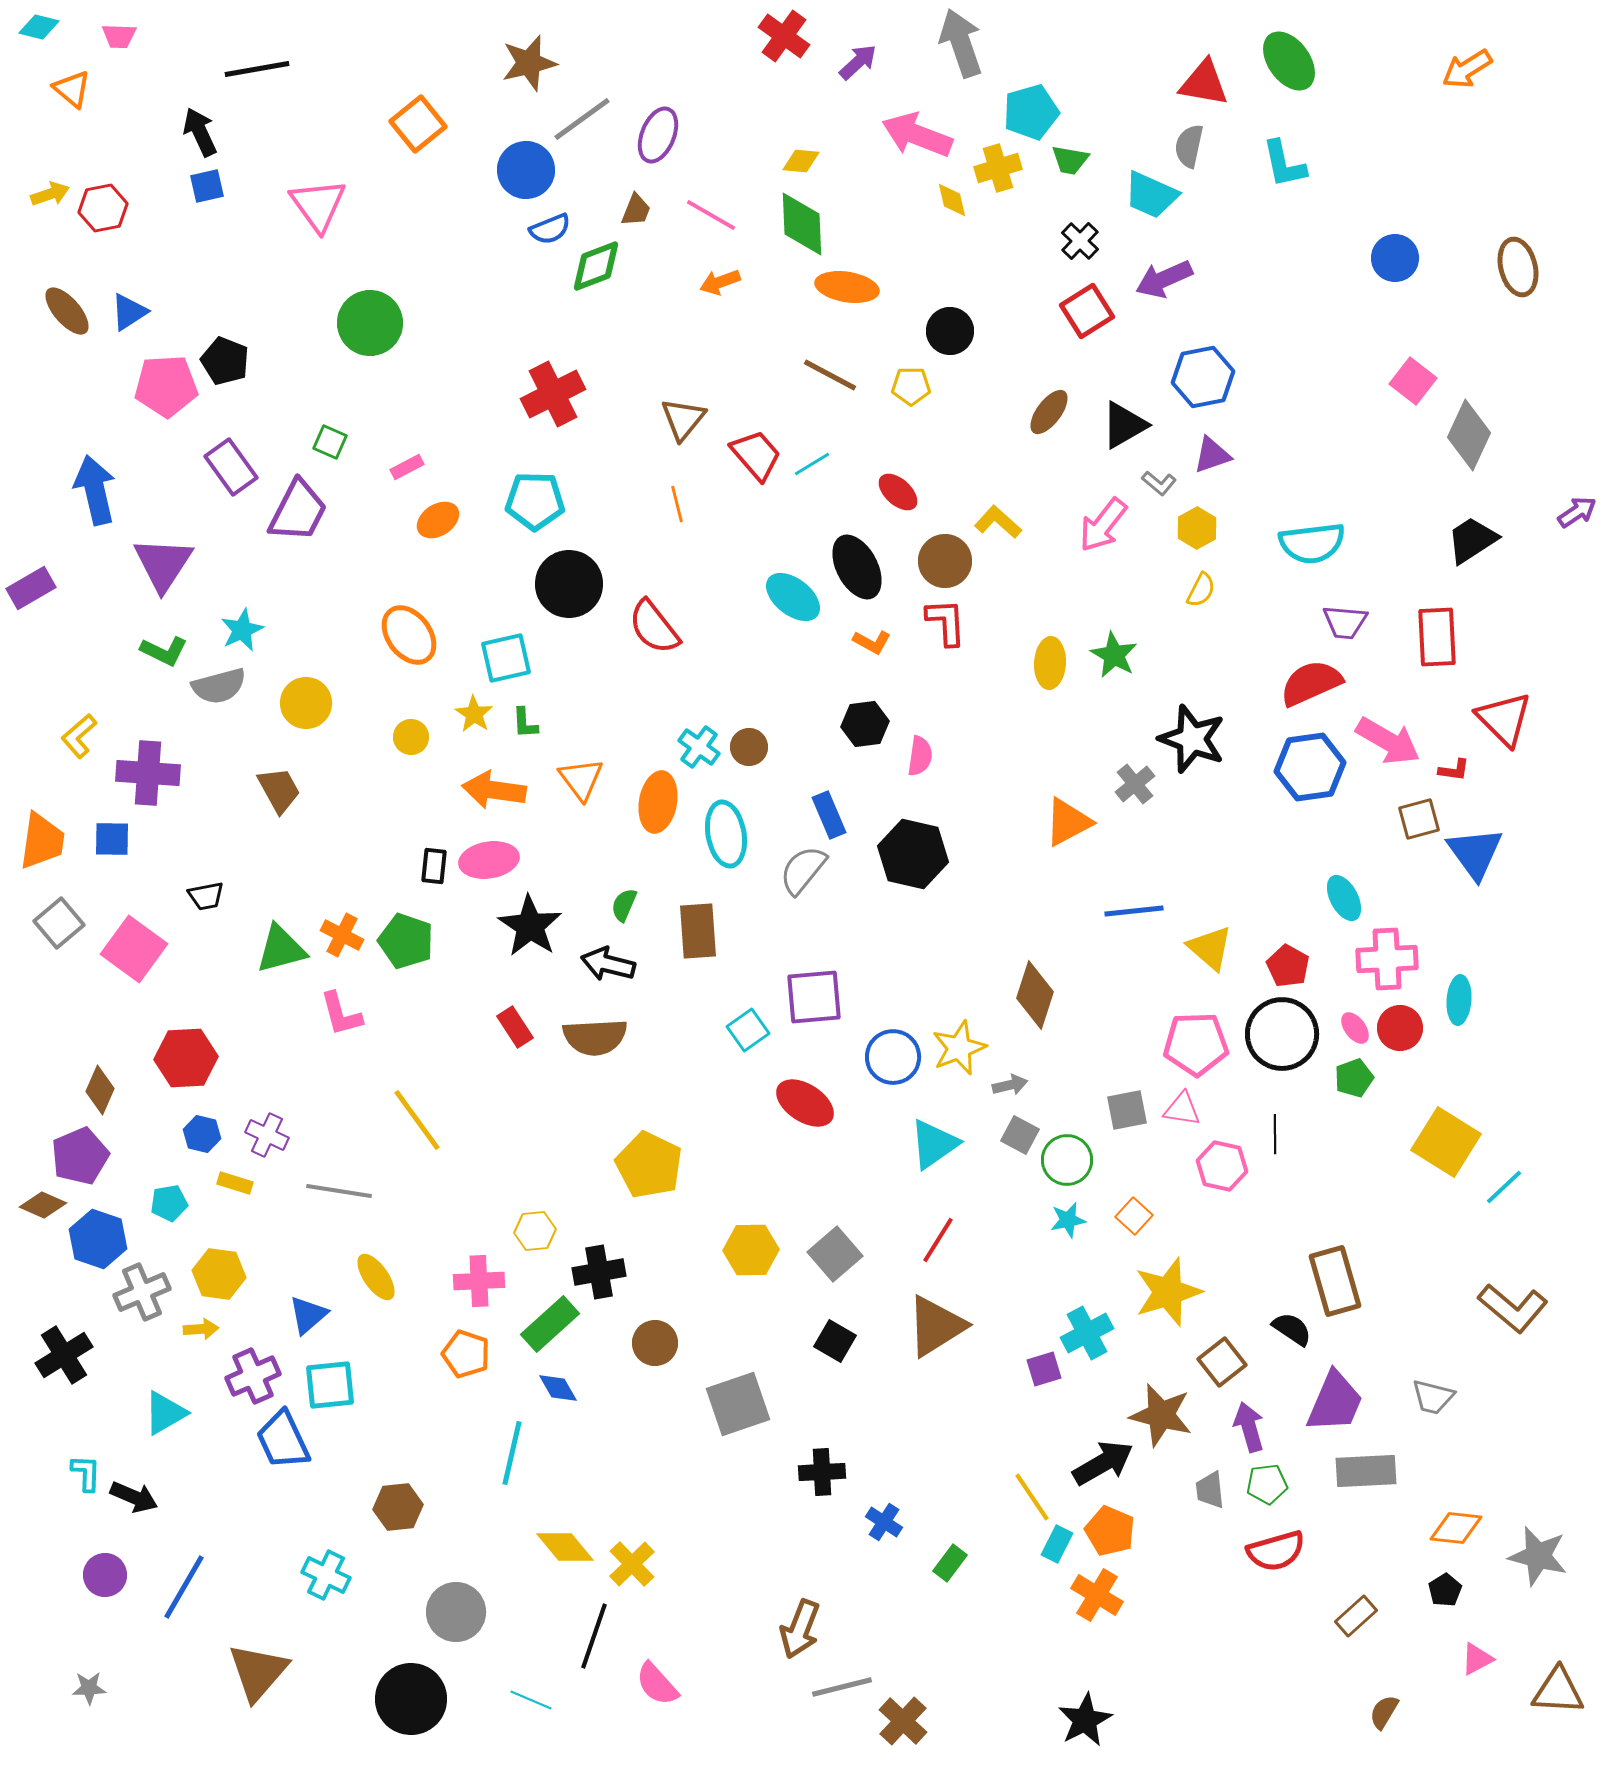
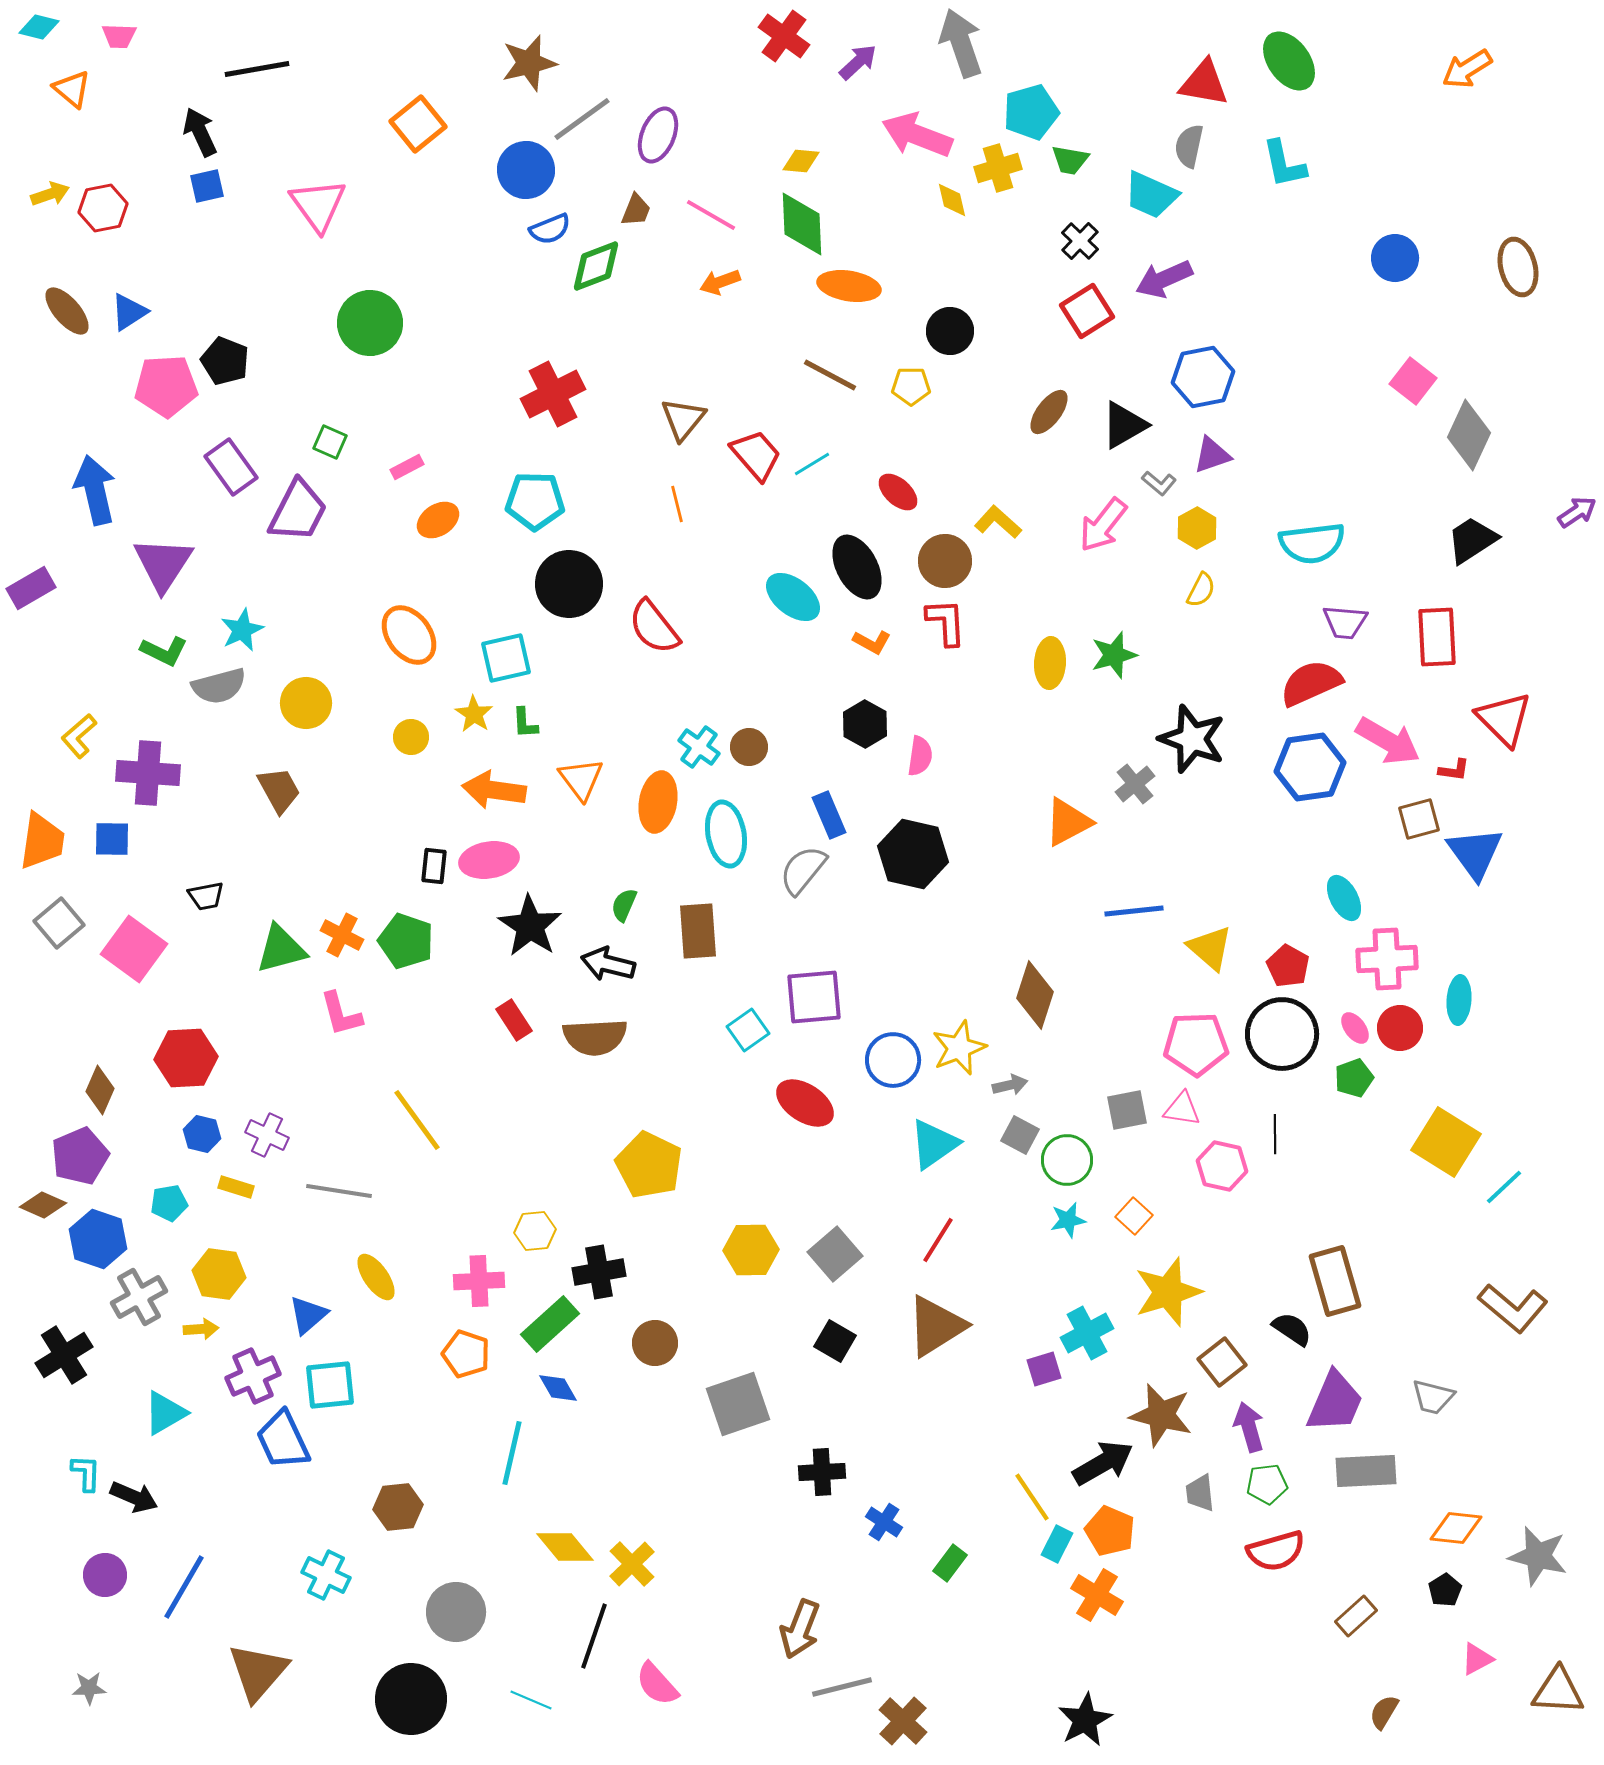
orange ellipse at (847, 287): moved 2 px right, 1 px up
green star at (1114, 655): rotated 27 degrees clockwise
black hexagon at (865, 724): rotated 24 degrees counterclockwise
red rectangle at (515, 1027): moved 1 px left, 7 px up
blue circle at (893, 1057): moved 3 px down
yellow rectangle at (235, 1183): moved 1 px right, 4 px down
gray cross at (142, 1292): moved 3 px left, 5 px down; rotated 6 degrees counterclockwise
gray trapezoid at (1210, 1490): moved 10 px left, 3 px down
